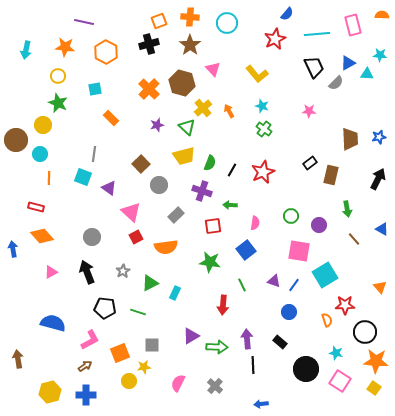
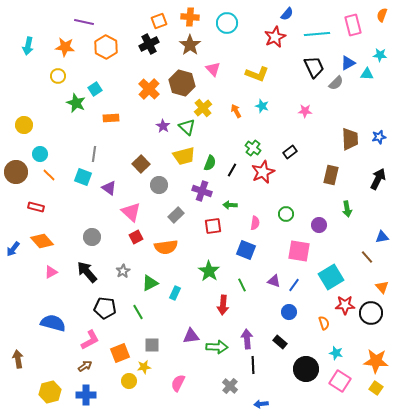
orange semicircle at (382, 15): rotated 72 degrees counterclockwise
red star at (275, 39): moved 2 px up
black cross at (149, 44): rotated 12 degrees counterclockwise
cyan arrow at (26, 50): moved 2 px right, 4 px up
orange hexagon at (106, 52): moved 5 px up
yellow L-shape at (257, 74): rotated 30 degrees counterclockwise
cyan square at (95, 89): rotated 24 degrees counterclockwise
green star at (58, 103): moved 18 px right
orange arrow at (229, 111): moved 7 px right
pink star at (309, 111): moved 4 px left
orange rectangle at (111, 118): rotated 49 degrees counterclockwise
yellow circle at (43, 125): moved 19 px left
purple star at (157, 125): moved 6 px right, 1 px down; rotated 24 degrees counterclockwise
green cross at (264, 129): moved 11 px left, 19 px down
brown circle at (16, 140): moved 32 px down
black rectangle at (310, 163): moved 20 px left, 11 px up
orange line at (49, 178): moved 3 px up; rotated 48 degrees counterclockwise
green circle at (291, 216): moved 5 px left, 2 px up
blue triangle at (382, 229): moved 8 px down; rotated 40 degrees counterclockwise
orange diamond at (42, 236): moved 5 px down
brown line at (354, 239): moved 13 px right, 18 px down
blue arrow at (13, 249): rotated 133 degrees counterclockwise
blue square at (246, 250): rotated 30 degrees counterclockwise
green star at (210, 262): moved 1 px left, 9 px down; rotated 25 degrees clockwise
black arrow at (87, 272): rotated 20 degrees counterclockwise
cyan square at (325, 275): moved 6 px right, 2 px down
orange triangle at (380, 287): moved 2 px right
green line at (138, 312): rotated 42 degrees clockwise
orange semicircle at (327, 320): moved 3 px left, 3 px down
black circle at (365, 332): moved 6 px right, 19 px up
purple triangle at (191, 336): rotated 24 degrees clockwise
gray cross at (215, 386): moved 15 px right
yellow square at (374, 388): moved 2 px right
